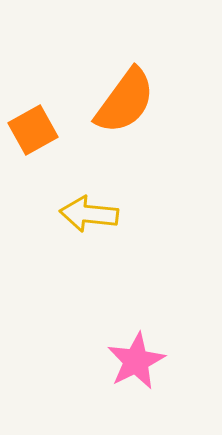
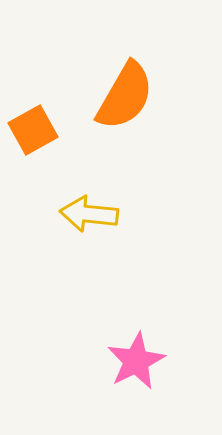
orange semicircle: moved 5 px up; rotated 6 degrees counterclockwise
